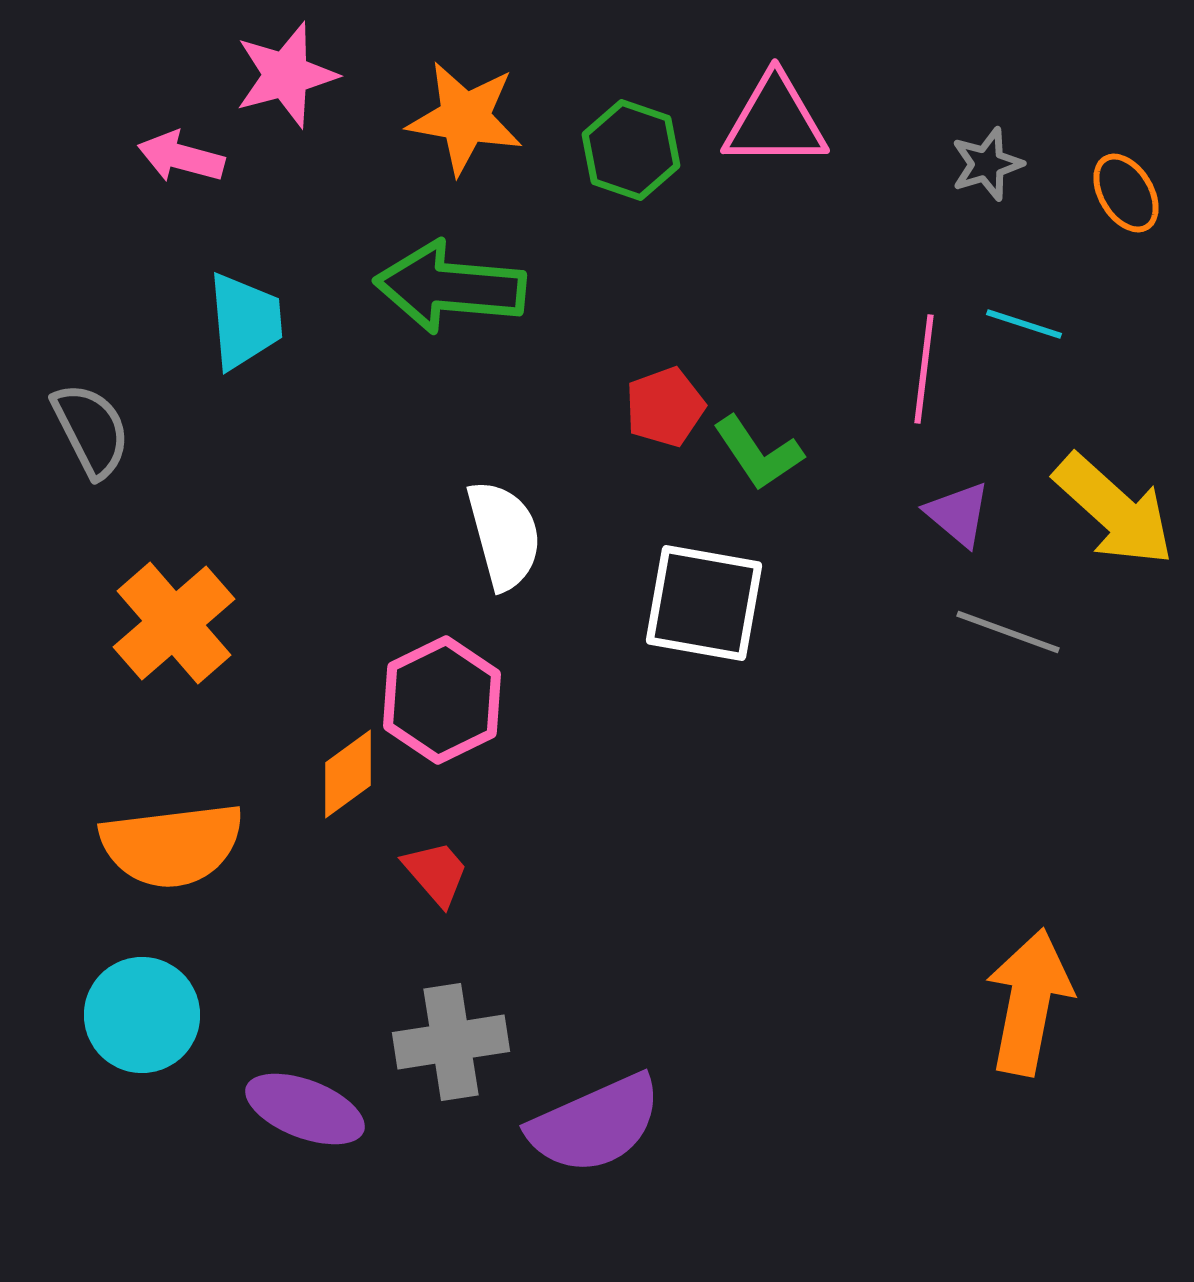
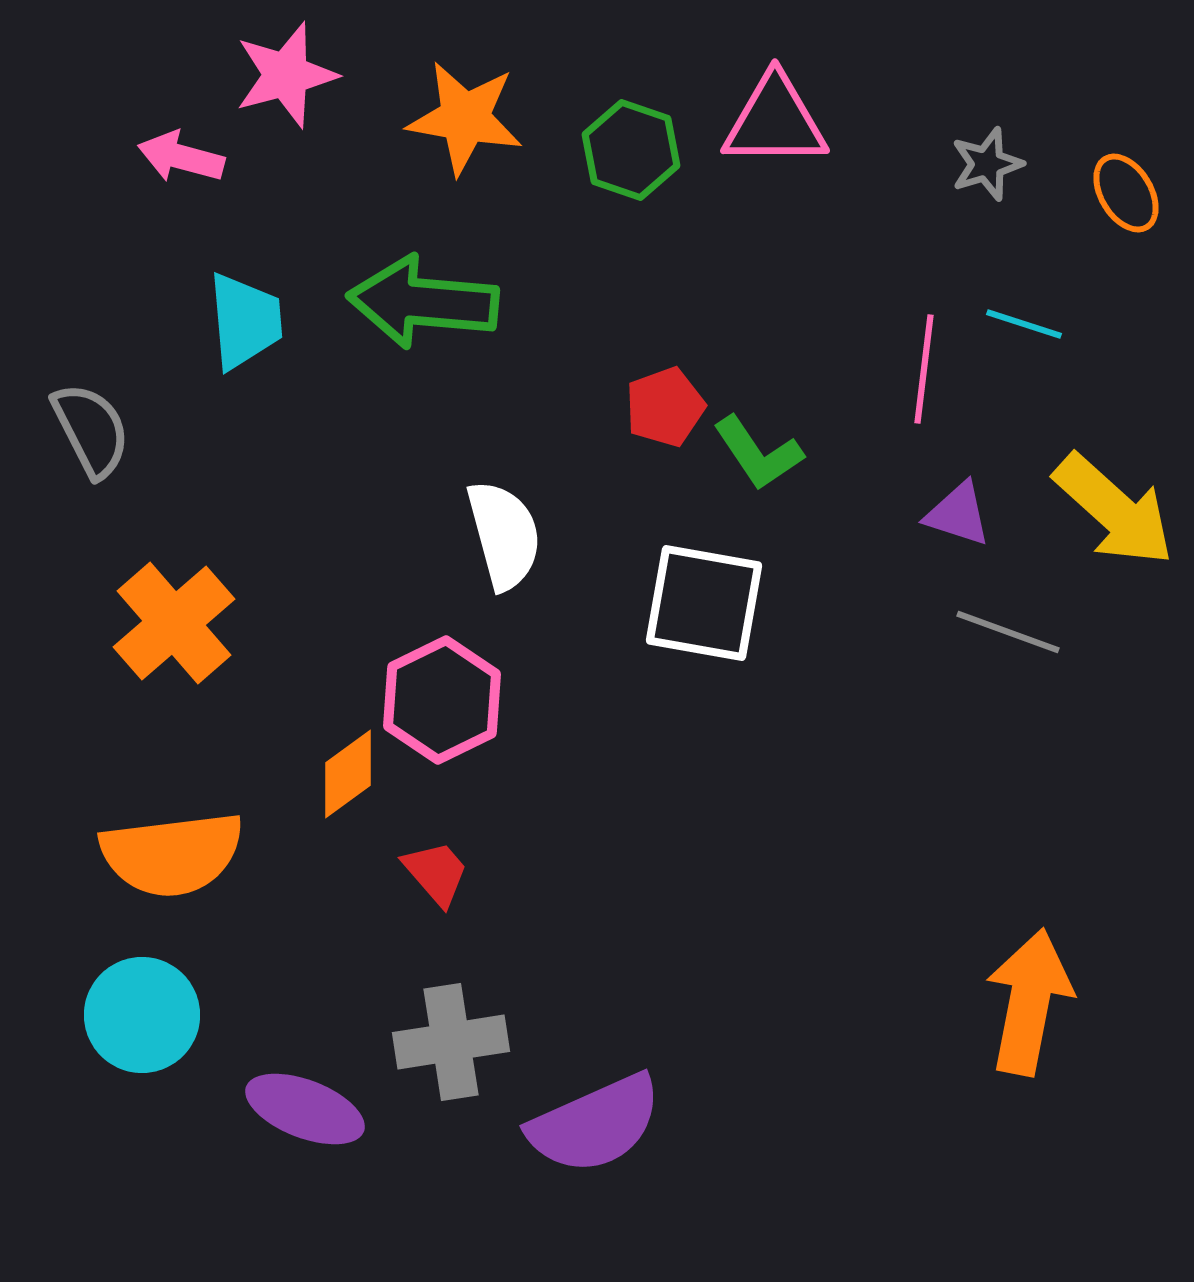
green arrow: moved 27 px left, 15 px down
purple triangle: rotated 22 degrees counterclockwise
orange semicircle: moved 9 px down
